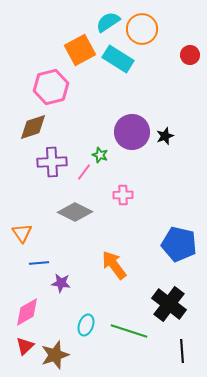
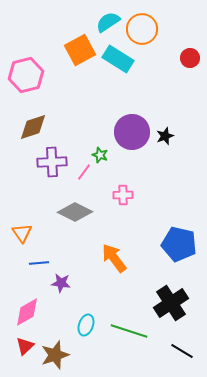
red circle: moved 3 px down
pink hexagon: moved 25 px left, 12 px up
orange arrow: moved 7 px up
black cross: moved 2 px right, 1 px up; rotated 20 degrees clockwise
black line: rotated 55 degrees counterclockwise
